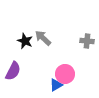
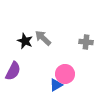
gray cross: moved 1 px left, 1 px down
